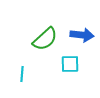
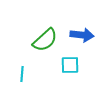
green semicircle: moved 1 px down
cyan square: moved 1 px down
